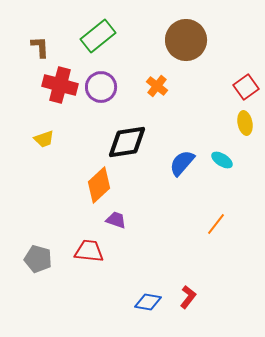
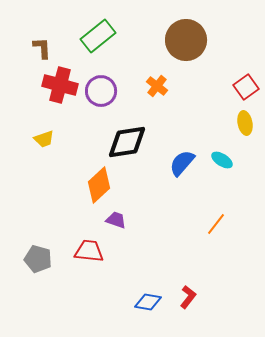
brown L-shape: moved 2 px right, 1 px down
purple circle: moved 4 px down
